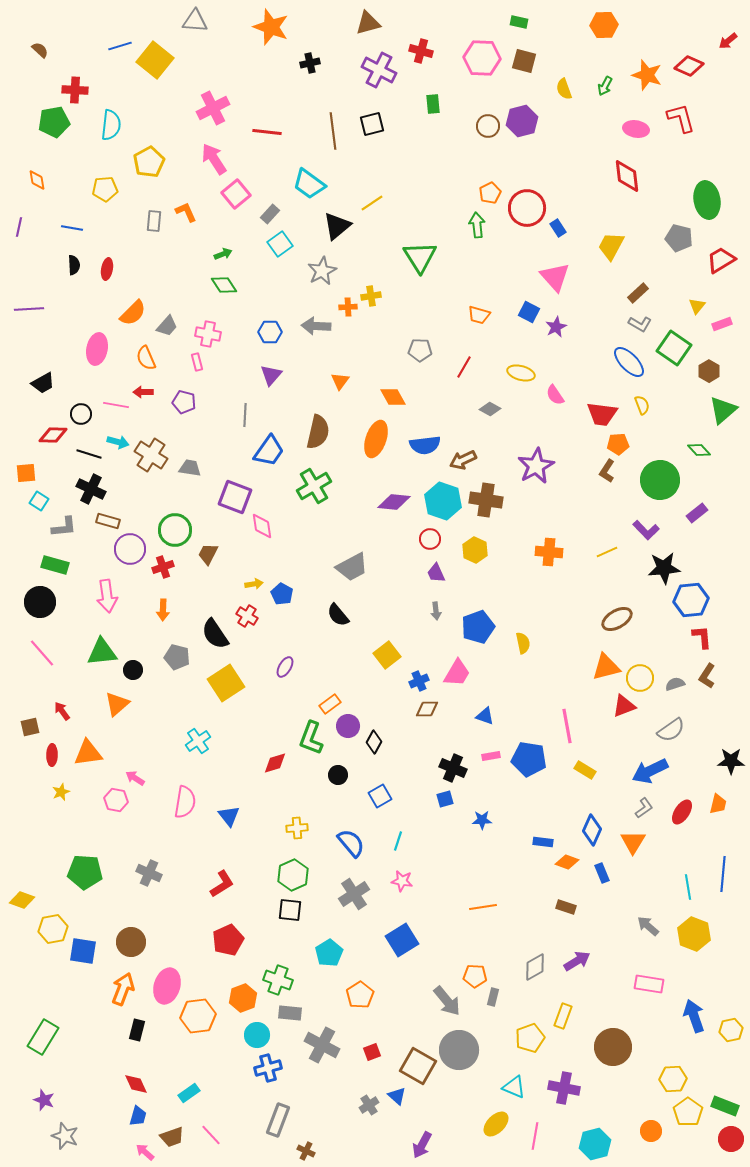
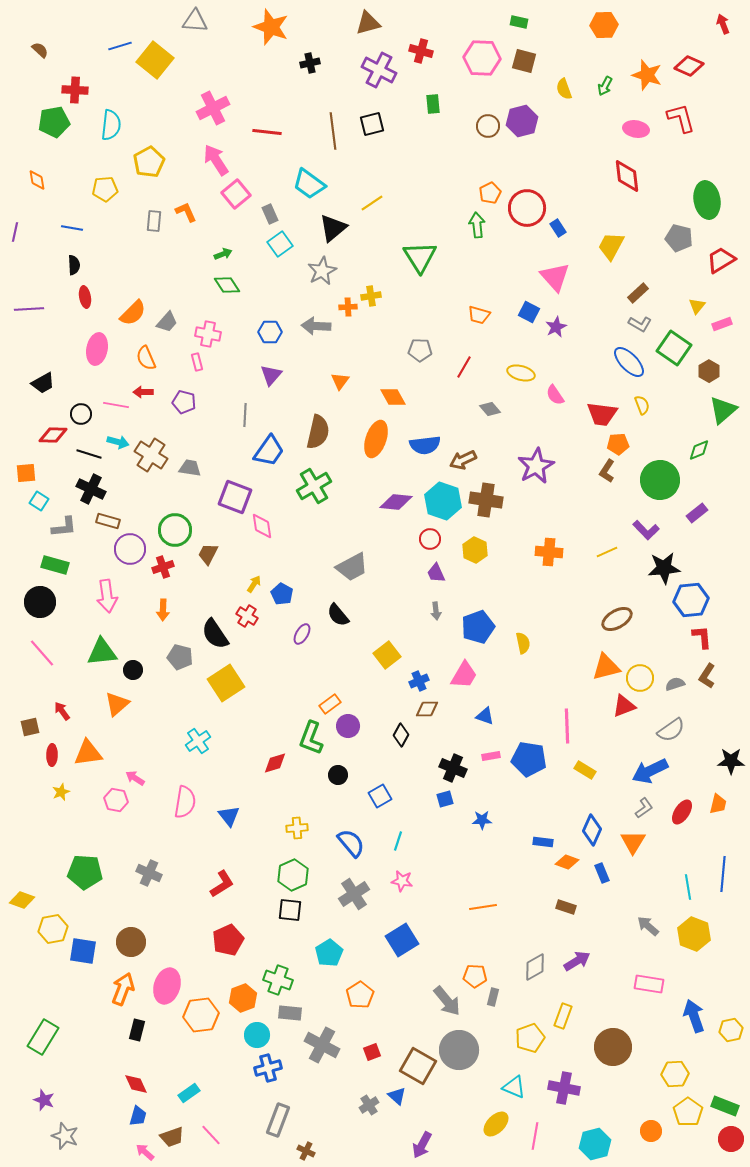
red arrow at (728, 41): moved 5 px left, 17 px up; rotated 108 degrees clockwise
pink arrow at (214, 159): moved 2 px right, 1 px down
gray rectangle at (270, 214): rotated 66 degrees counterclockwise
black triangle at (337, 226): moved 4 px left, 2 px down
purple line at (19, 227): moved 4 px left, 5 px down
red ellipse at (107, 269): moved 22 px left, 28 px down; rotated 20 degrees counterclockwise
green diamond at (224, 285): moved 3 px right
gray trapezoid at (167, 326): moved 4 px up
gray diamond at (490, 409): rotated 20 degrees clockwise
green diamond at (699, 450): rotated 70 degrees counterclockwise
purple diamond at (394, 502): moved 2 px right
yellow arrow at (254, 584): rotated 48 degrees counterclockwise
gray pentagon at (177, 657): moved 3 px right
purple ellipse at (285, 667): moved 17 px right, 33 px up
pink trapezoid at (457, 673): moved 7 px right, 2 px down
pink line at (567, 726): rotated 8 degrees clockwise
black diamond at (374, 742): moved 27 px right, 7 px up
orange hexagon at (198, 1016): moved 3 px right, 1 px up
yellow hexagon at (673, 1079): moved 2 px right, 5 px up
